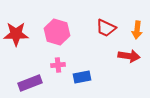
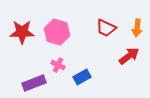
orange arrow: moved 2 px up
red star: moved 6 px right, 2 px up
red arrow: rotated 45 degrees counterclockwise
pink cross: rotated 32 degrees clockwise
blue rectangle: rotated 18 degrees counterclockwise
purple rectangle: moved 4 px right
